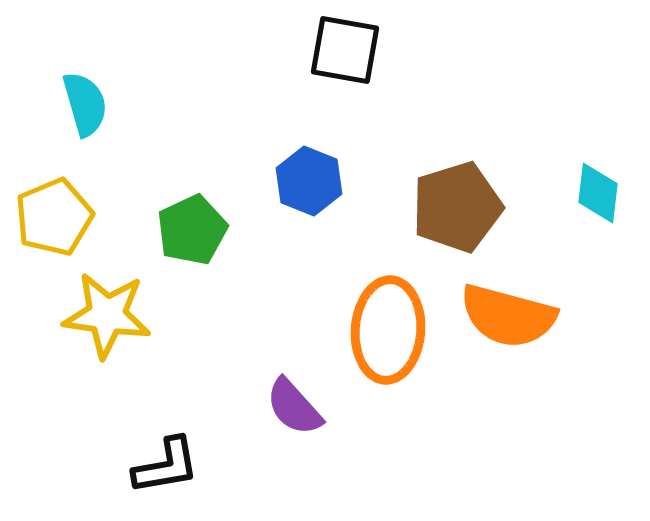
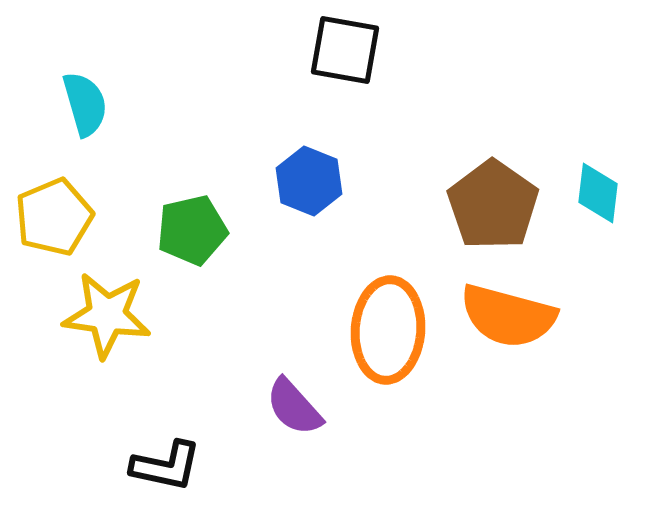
brown pentagon: moved 36 px right, 2 px up; rotated 20 degrees counterclockwise
green pentagon: rotated 12 degrees clockwise
black L-shape: rotated 22 degrees clockwise
